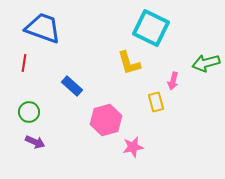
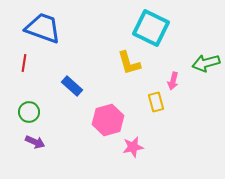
pink hexagon: moved 2 px right
